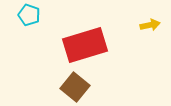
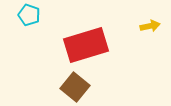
yellow arrow: moved 1 px down
red rectangle: moved 1 px right
